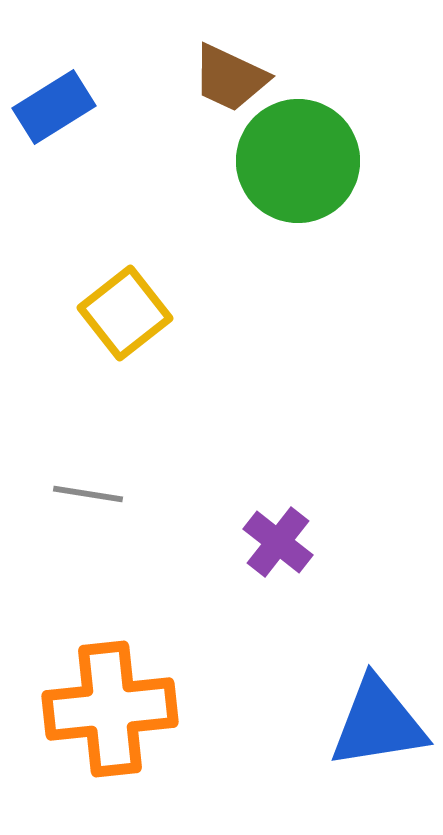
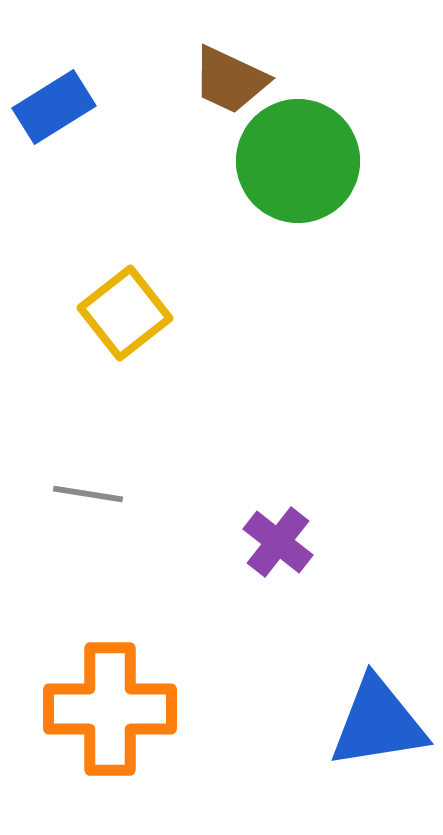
brown trapezoid: moved 2 px down
orange cross: rotated 6 degrees clockwise
